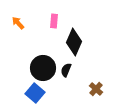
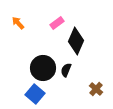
pink rectangle: moved 3 px right, 2 px down; rotated 48 degrees clockwise
black diamond: moved 2 px right, 1 px up
blue square: moved 1 px down
